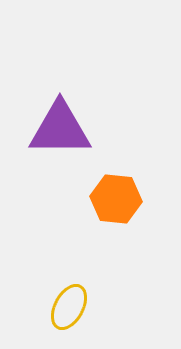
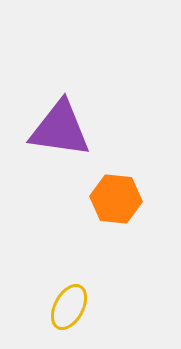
purple triangle: rotated 8 degrees clockwise
